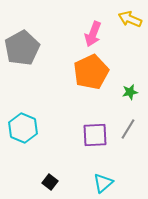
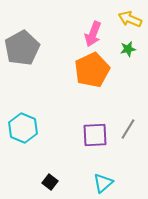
orange pentagon: moved 1 px right, 2 px up
green star: moved 2 px left, 43 px up
